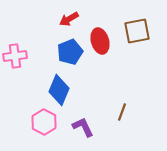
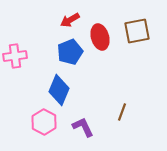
red arrow: moved 1 px right, 1 px down
red ellipse: moved 4 px up
